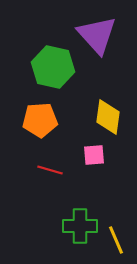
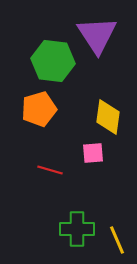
purple triangle: rotated 9 degrees clockwise
green hexagon: moved 6 px up; rotated 6 degrees counterclockwise
orange pentagon: moved 1 px left, 11 px up; rotated 12 degrees counterclockwise
pink square: moved 1 px left, 2 px up
green cross: moved 3 px left, 3 px down
yellow line: moved 1 px right
